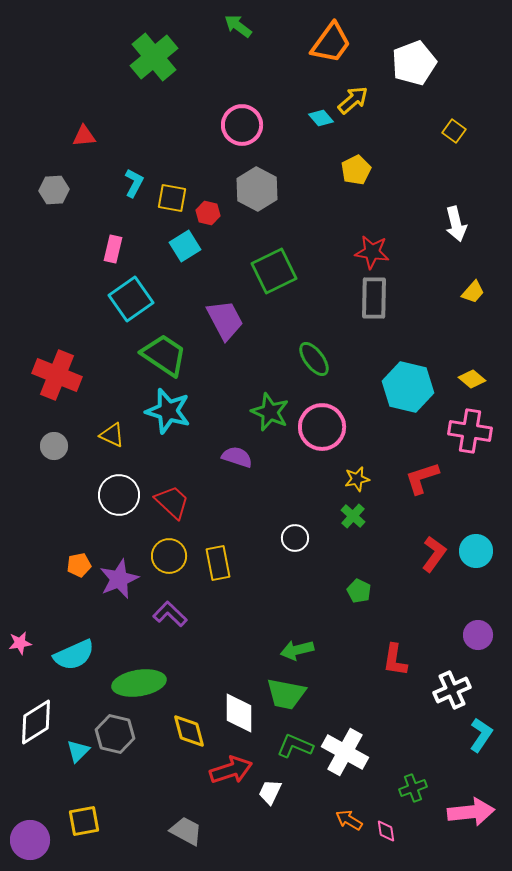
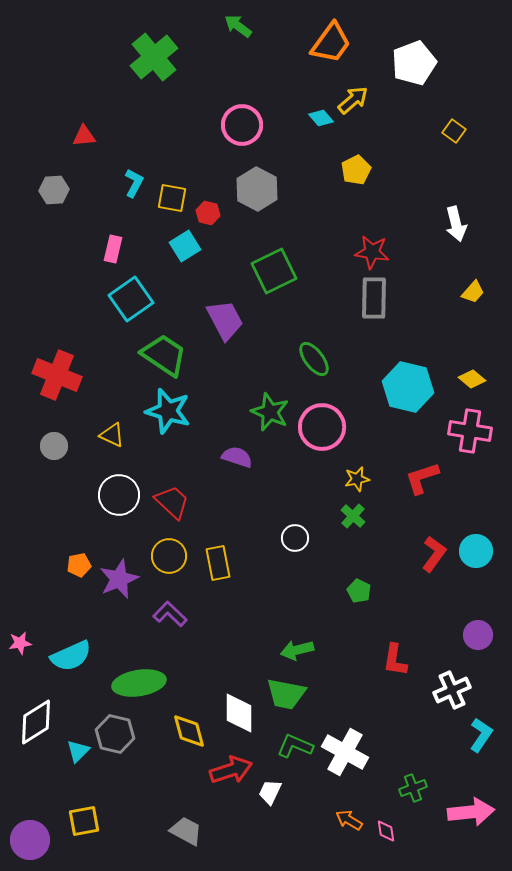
cyan semicircle at (74, 655): moved 3 px left, 1 px down
